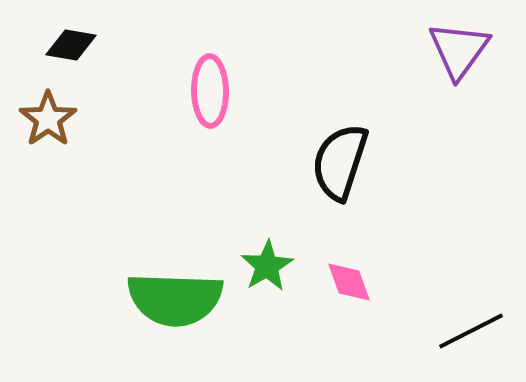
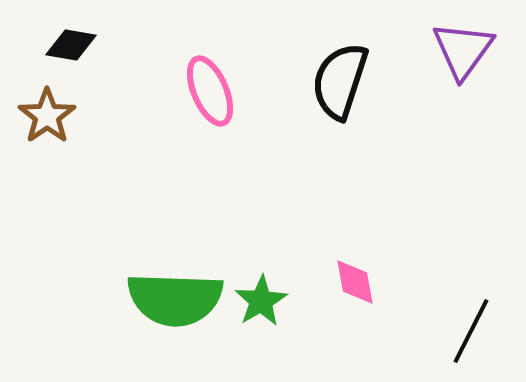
purple triangle: moved 4 px right
pink ellipse: rotated 22 degrees counterclockwise
brown star: moved 1 px left, 3 px up
black semicircle: moved 81 px up
green star: moved 6 px left, 35 px down
pink diamond: moved 6 px right; rotated 9 degrees clockwise
black line: rotated 36 degrees counterclockwise
